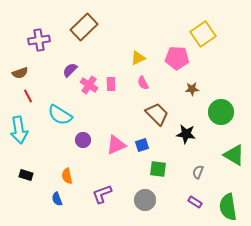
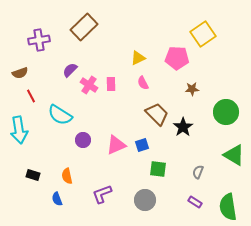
red line: moved 3 px right
green circle: moved 5 px right
black star: moved 3 px left, 7 px up; rotated 30 degrees clockwise
black rectangle: moved 7 px right
